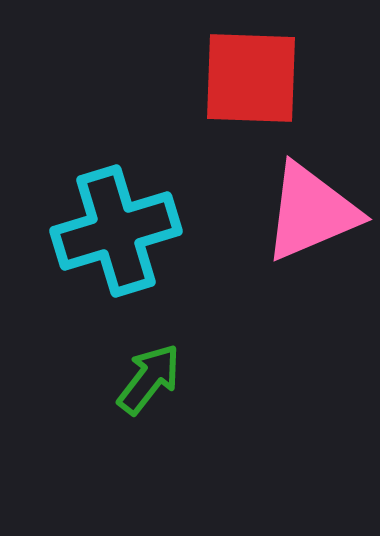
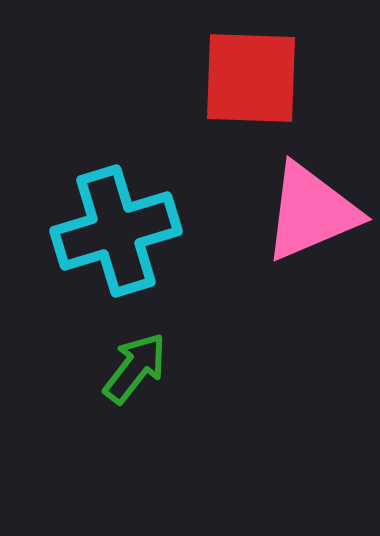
green arrow: moved 14 px left, 11 px up
